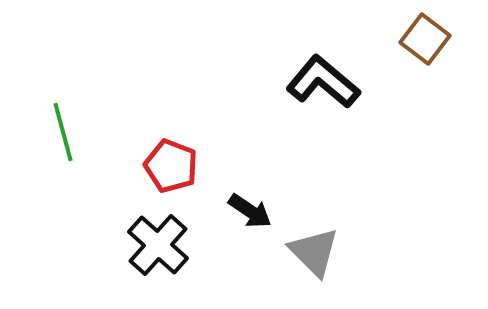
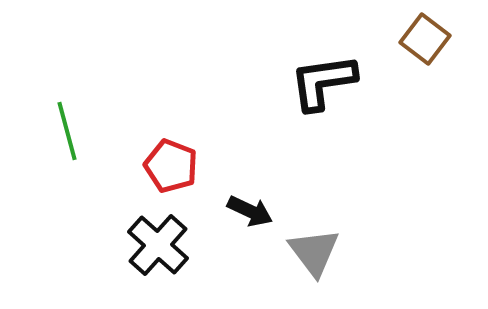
black L-shape: rotated 48 degrees counterclockwise
green line: moved 4 px right, 1 px up
black arrow: rotated 9 degrees counterclockwise
gray triangle: rotated 8 degrees clockwise
